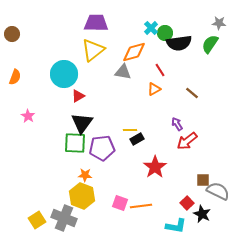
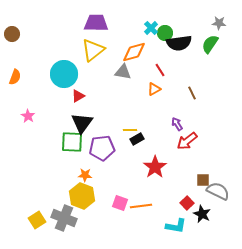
brown line: rotated 24 degrees clockwise
green square: moved 3 px left, 1 px up
